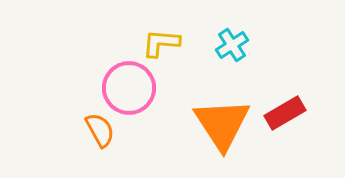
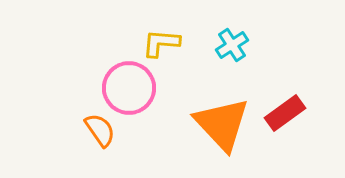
red rectangle: rotated 6 degrees counterclockwise
orange triangle: rotated 10 degrees counterclockwise
orange semicircle: rotated 6 degrees counterclockwise
